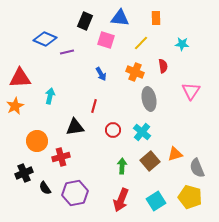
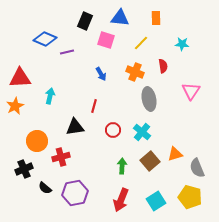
black cross: moved 4 px up
black semicircle: rotated 16 degrees counterclockwise
